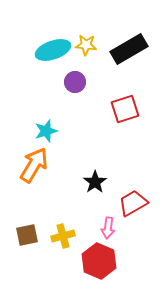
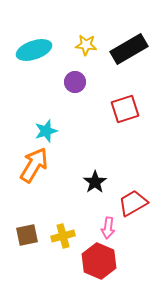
cyan ellipse: moved 19 px left
